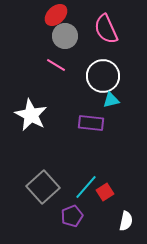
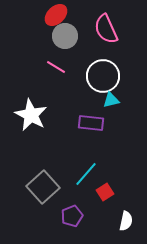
pink line: moved 2 px down
cyan line: moved 13 px up
